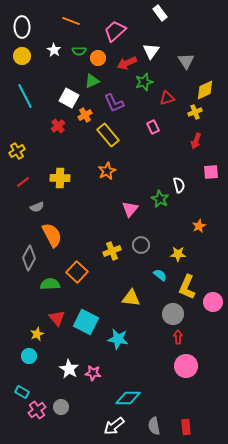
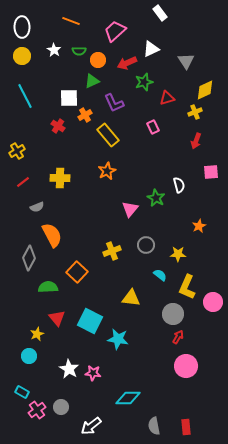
white triangle at (151, 51): moved 2 px up; rotated 30 degrees clockwise
orange circle at (98, 58): moved 2 px down
white square at (69, 98): rotated 30 degrees counterclockwise
red cross at (58, 126): rotated 16 degrees counterclockwise
green star at (160, 199): moved 4 px left, 1 px up
gray circle at (141, 245): moved 5 px right
green semicircle at (50, 284): moved 2 px left, 3 px down
cyan square at (86, 322): moved 4 px right, 1 px up
red arrow at (178, 337): rotated 32 degrees clockwise
white arrow at (114, 426): moved 23 px left
